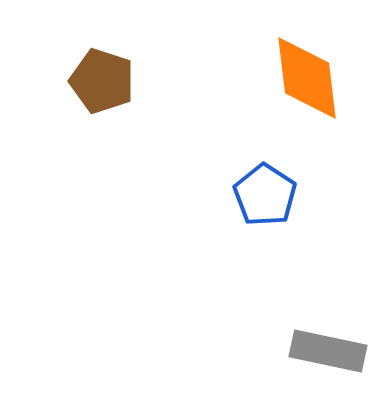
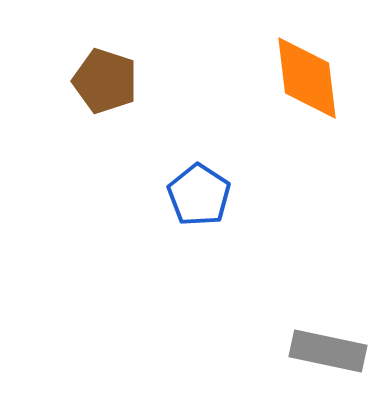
brown pentagon: moved 3 px right
blue pentagon: moved 66 px left
